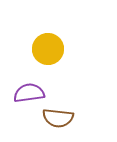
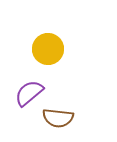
purple semicircle: rotated 32 degrees counterclockwise
